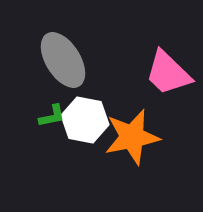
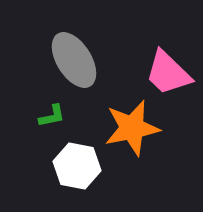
gray ellipse: moved 11 px right
white hexagon: moved 8 px left, 46 px down
orange star: moved 9 px up
